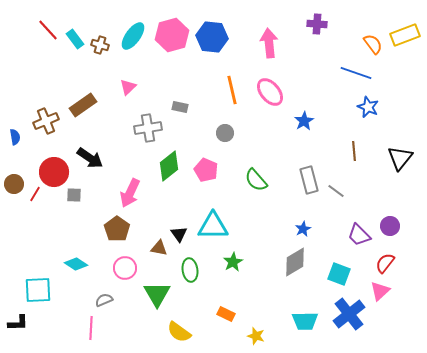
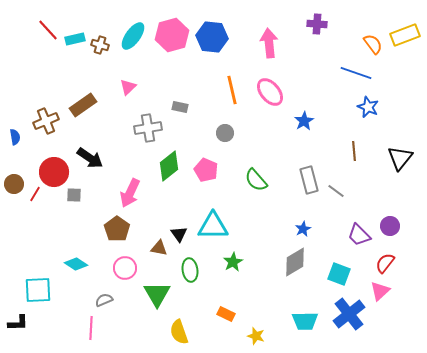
cyan rectangle at (75, 39): rotated 66 degrees counterclockwise
yellow semicircle at (179, 332): rotated 35 degrees clockwise
